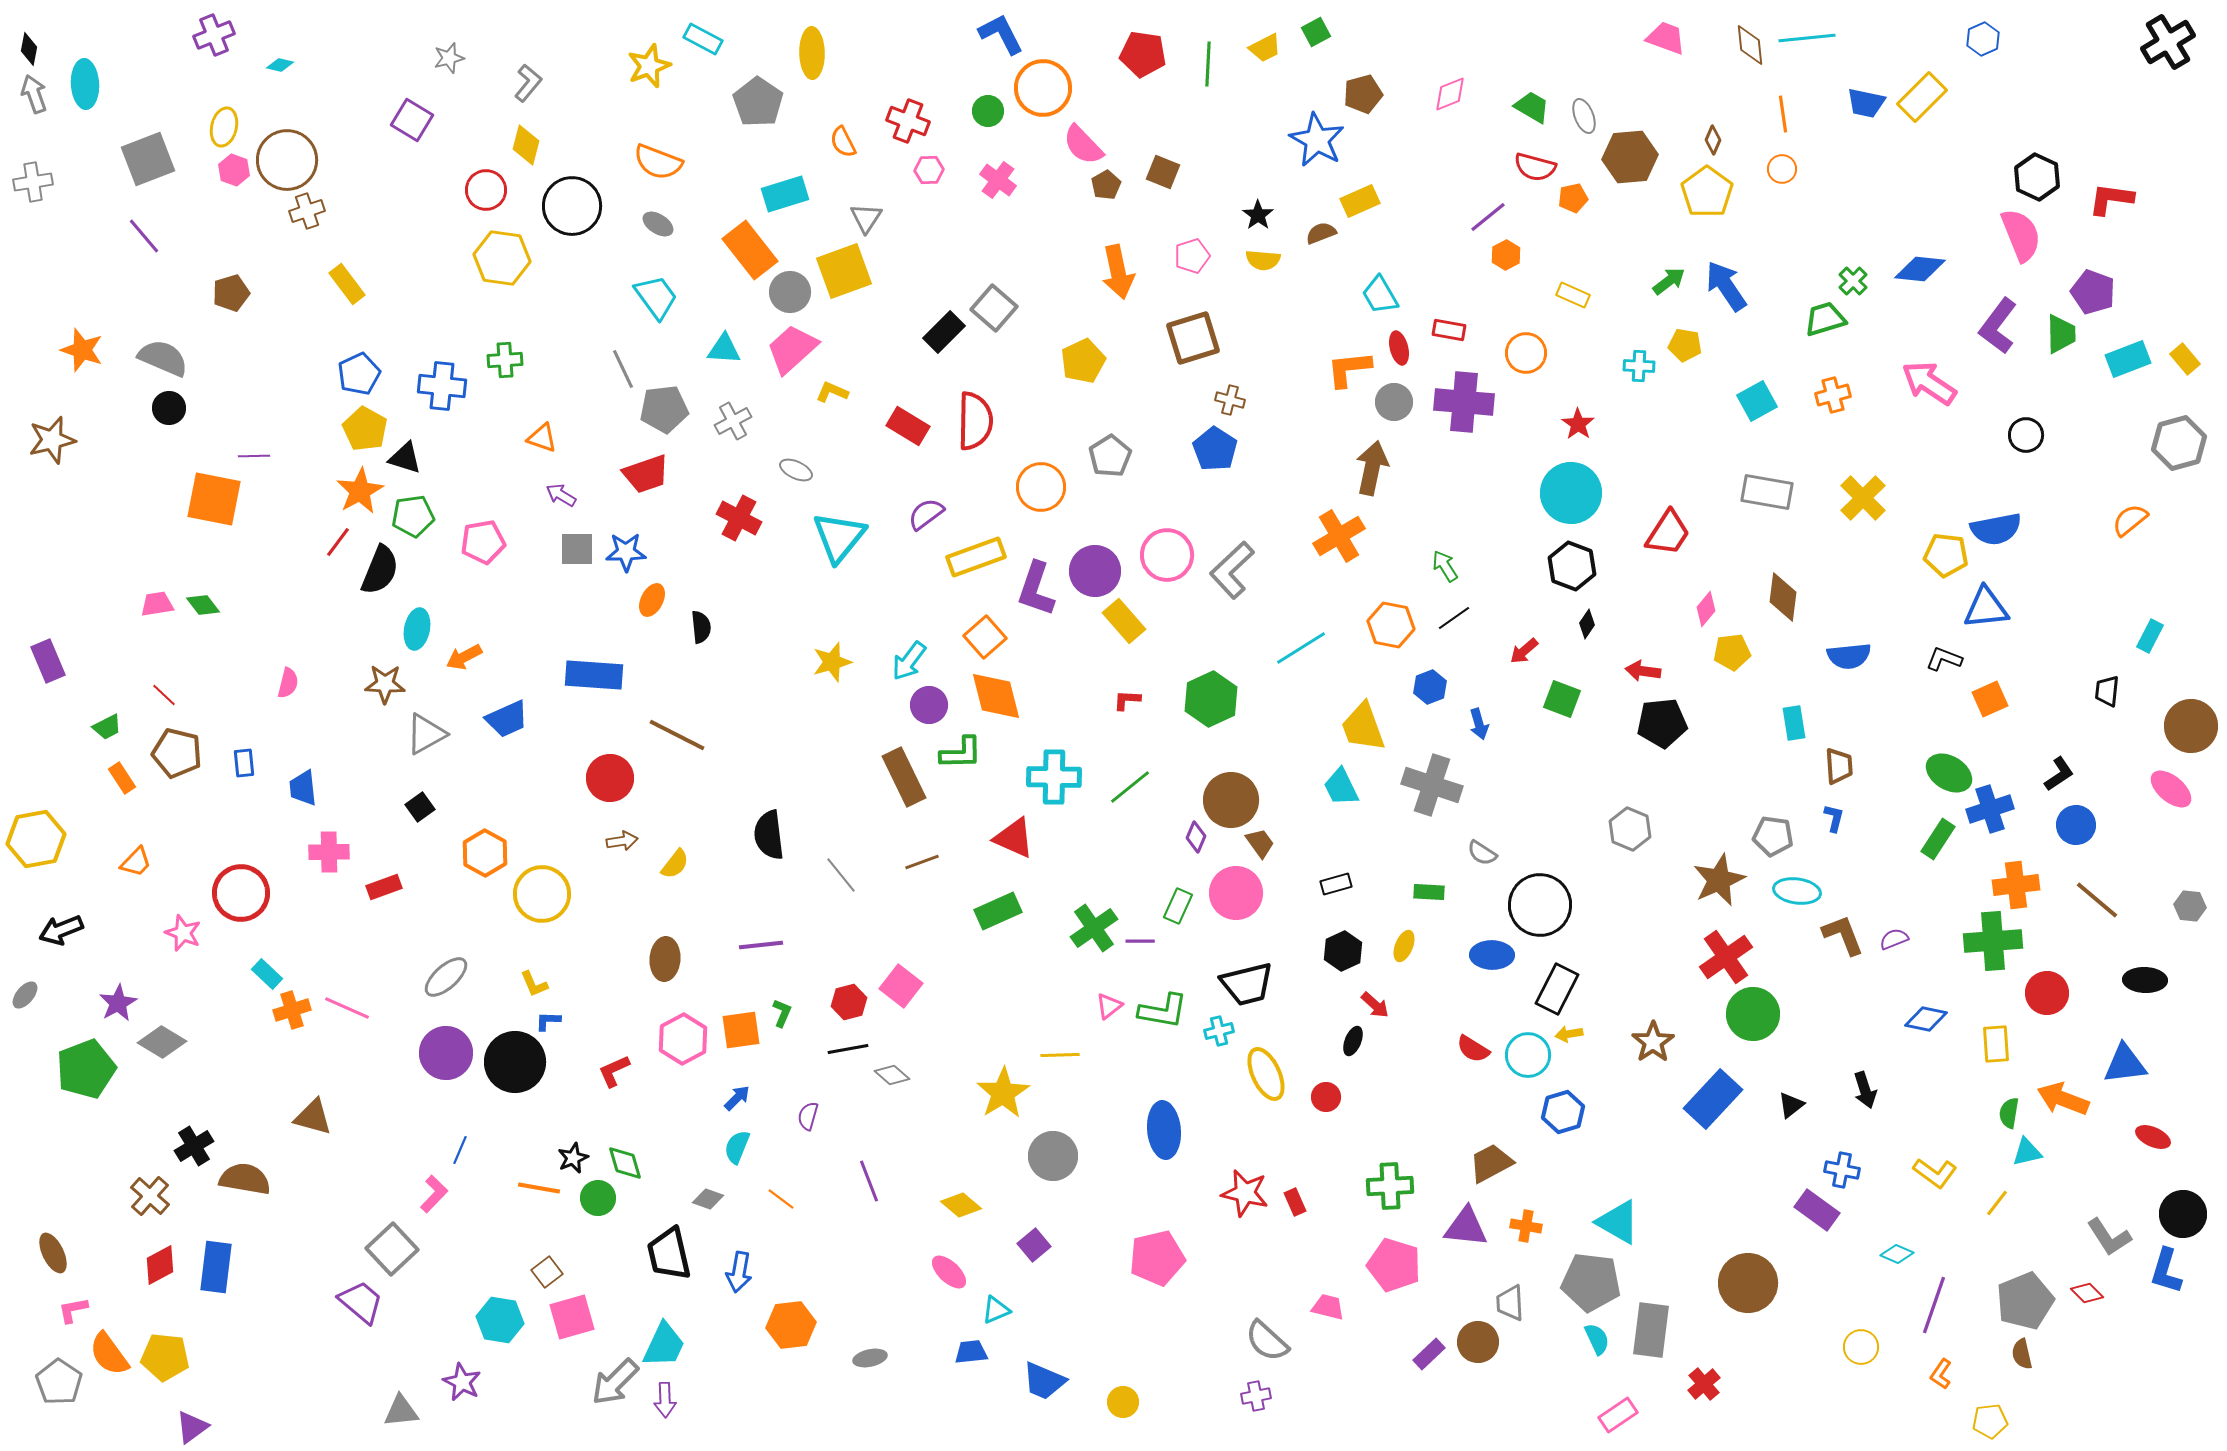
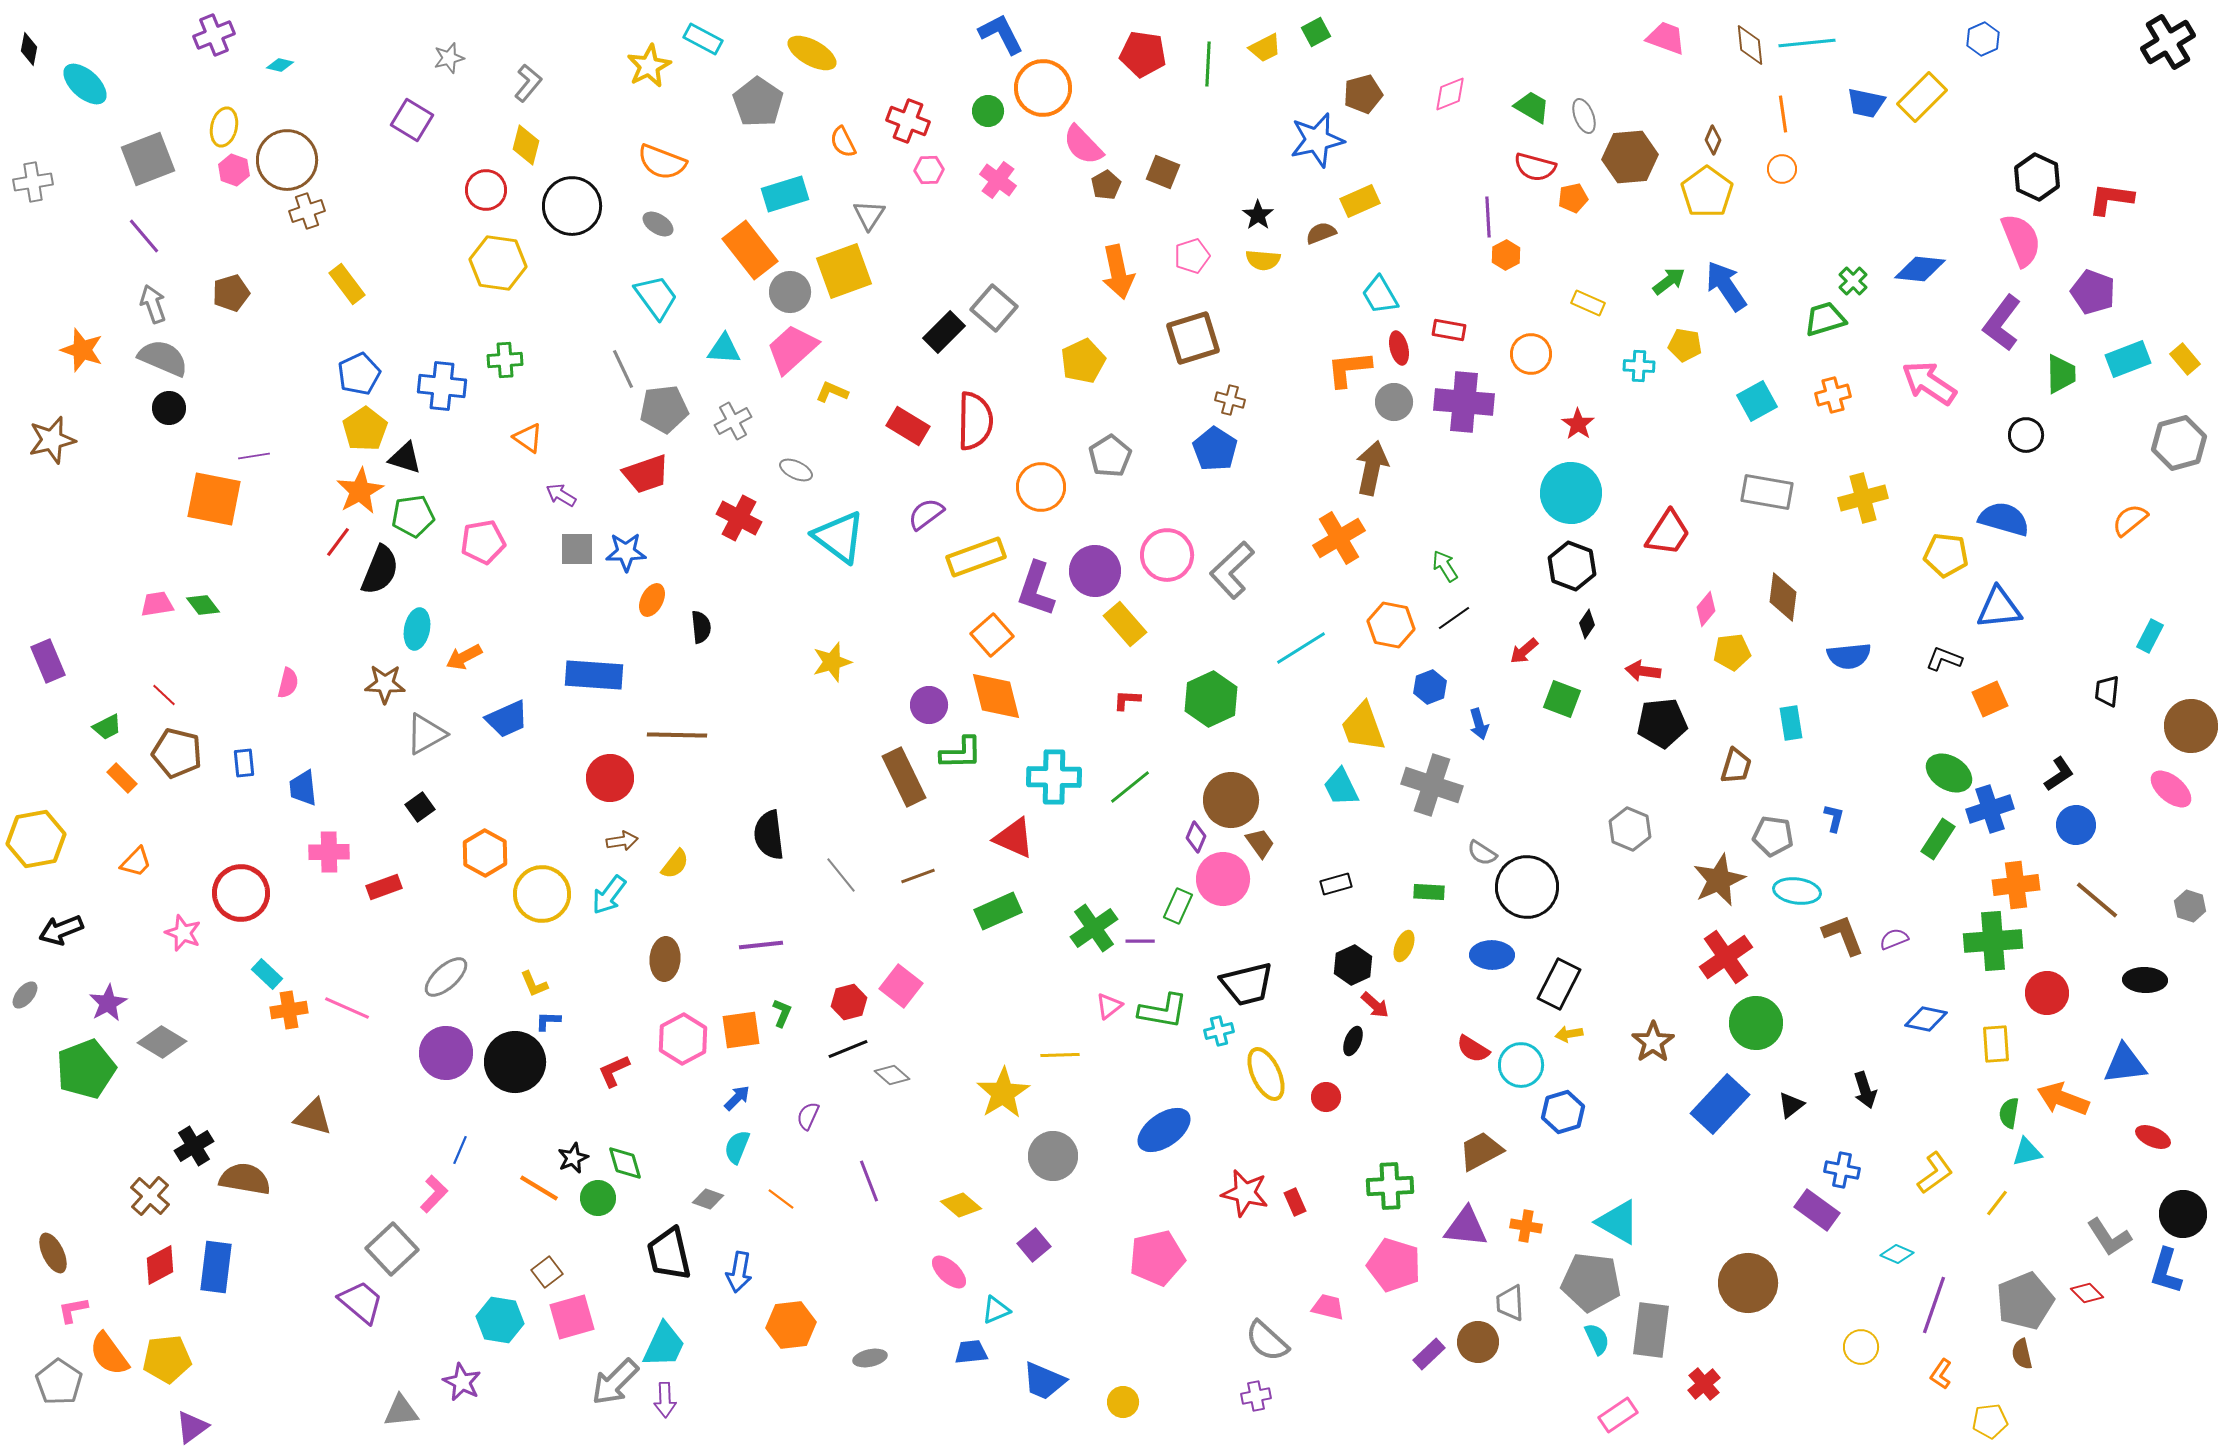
cyan line at (1807, 38): moved 5 px down
yellow ellipse at (812, 53): rotated 60 degrees counterclockwise
yellow star at (649, 66): rotated 6 degrees counterclockwise
cyan ellipse at (85, 84): rotated 45 degrees counterclockwise
gray arrow at (34, 94): moved 119 px right, 210 px down
blue star at (1317, 140): rotated 30 degrees clockwise
orange semicircle at (658, 162): moved 4 px right
purple line at (1488, 217): rotated 54 degrees counterclockwise
gray triangle at (866, 218): moved 3 px right, 3 px up
pink semicircle at (2021, 235): moved 5 px down
yellow hexagon at (502, 258): moved 4 px left, 5 px down
yellow rectangle at (1573, 295): moved 15 px right, 8 px down
purple L-shape at (1998, 326): moved 4 px right, 3 px up
green trapezoid at (2061, 334): moved 40 px down
orange circle at (1526, 353): moved 5 px right, 1 px down
yellow pentagon at (365, 429): rotated 9 degrees clockwise
orange triangle at (542, 438): moved 14 px left; rotated 16 degrees clockwise
purple line at (254, 456): rotated 8 degrees counterclockwise
yellow cross at (1863, 498): rotated 30 degrees clockwise
blue semicircle at (1996, 529): moved 8 px right, 10 px up; rotated 153 degrees counterclockwise
orange cross at (1339, 536): moved 2 px down
cyan triangle at (839, 537): rotated 32 degrees counterclockwise
blue triangle at (1986, 608): moved 13 px right
yellow rectangle at (1124, 621): moved 1 px right, 3 px down
orange square at (985, 637): moved 7 px right, 2 px up
cyan arrow at (909, 661): moved 300 px left, 234 px down
cyan rectangle at (1794, 723): moved 3 px left
brown line at (677, 735): rotated 26 degrees counterclockwise
brown trapezoid at (1839, 766): moved 103 px left; rotated 21 degrees clockwise
orange rectangle at (122, 778): rotated 12 degrees counterclockwise
brown line at (922, 862): moved 4 px left, 14 px down
pink circle at (1236, 893): moved 13 px left, 14 px up
black circle at (1540, 905): moved 13 px left, 18 px up
gray hexagon at (2190, 906): rotated 12 degrees clockwise
black hexagon at (1343, 951): moved 10 px right, 14 px down
black rectangle at (1557, 989): moved 2 px right, 5 px up
purple star at (118, 1003): moved 10 px left
orange cross at (292, 1010): moved 3 px left; rotated 9 degrees clockwise
green circle at (1753, 1014): moved 3 px right, 9 px down
black line at (848, 1049): rotated 12 degrees counterclockwise
cyan circle at (1528, 1055): moved 7 px left, 10 px down
blue rectangle at (1713, 1099): moved 7 px right, 5 px down
purple semicircle at (808, 1116): rotated 8 degrees clockwise
blue ellipse at (1164, 1130): rotated 60 degrees clockwise
brown trapezoid at (1491, 1163): moved 10 px left, 12 px up
yellow L-shape at (1935, 1173): rotated 72 degrees counterclockwise
orange line at (539, 1188): rotated 21 degrees clockwise
yellow pentagon at (165, 1357): moved 2 px right, 2 px down; rotated 12 degrees counterclockwise
